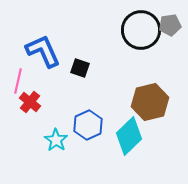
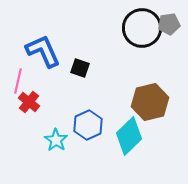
gray pentagon: moved 1 px left, 1 px up
black circle: moved 1 px right, 2 px up
red cross: moved 1 px left
